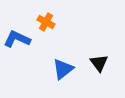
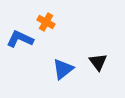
blue L-shape: moved 3 px right
black triangle: moved 1 px left, 1 px up
